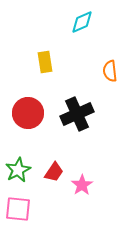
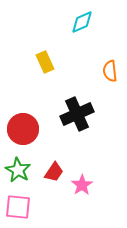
yellow rectangle: rotated 15 degrees counterclockwise
red circle: moved 5 px left, 16 px down
green star: rotated 15 degrees counterclockwise
pink square: moved 2 px up
